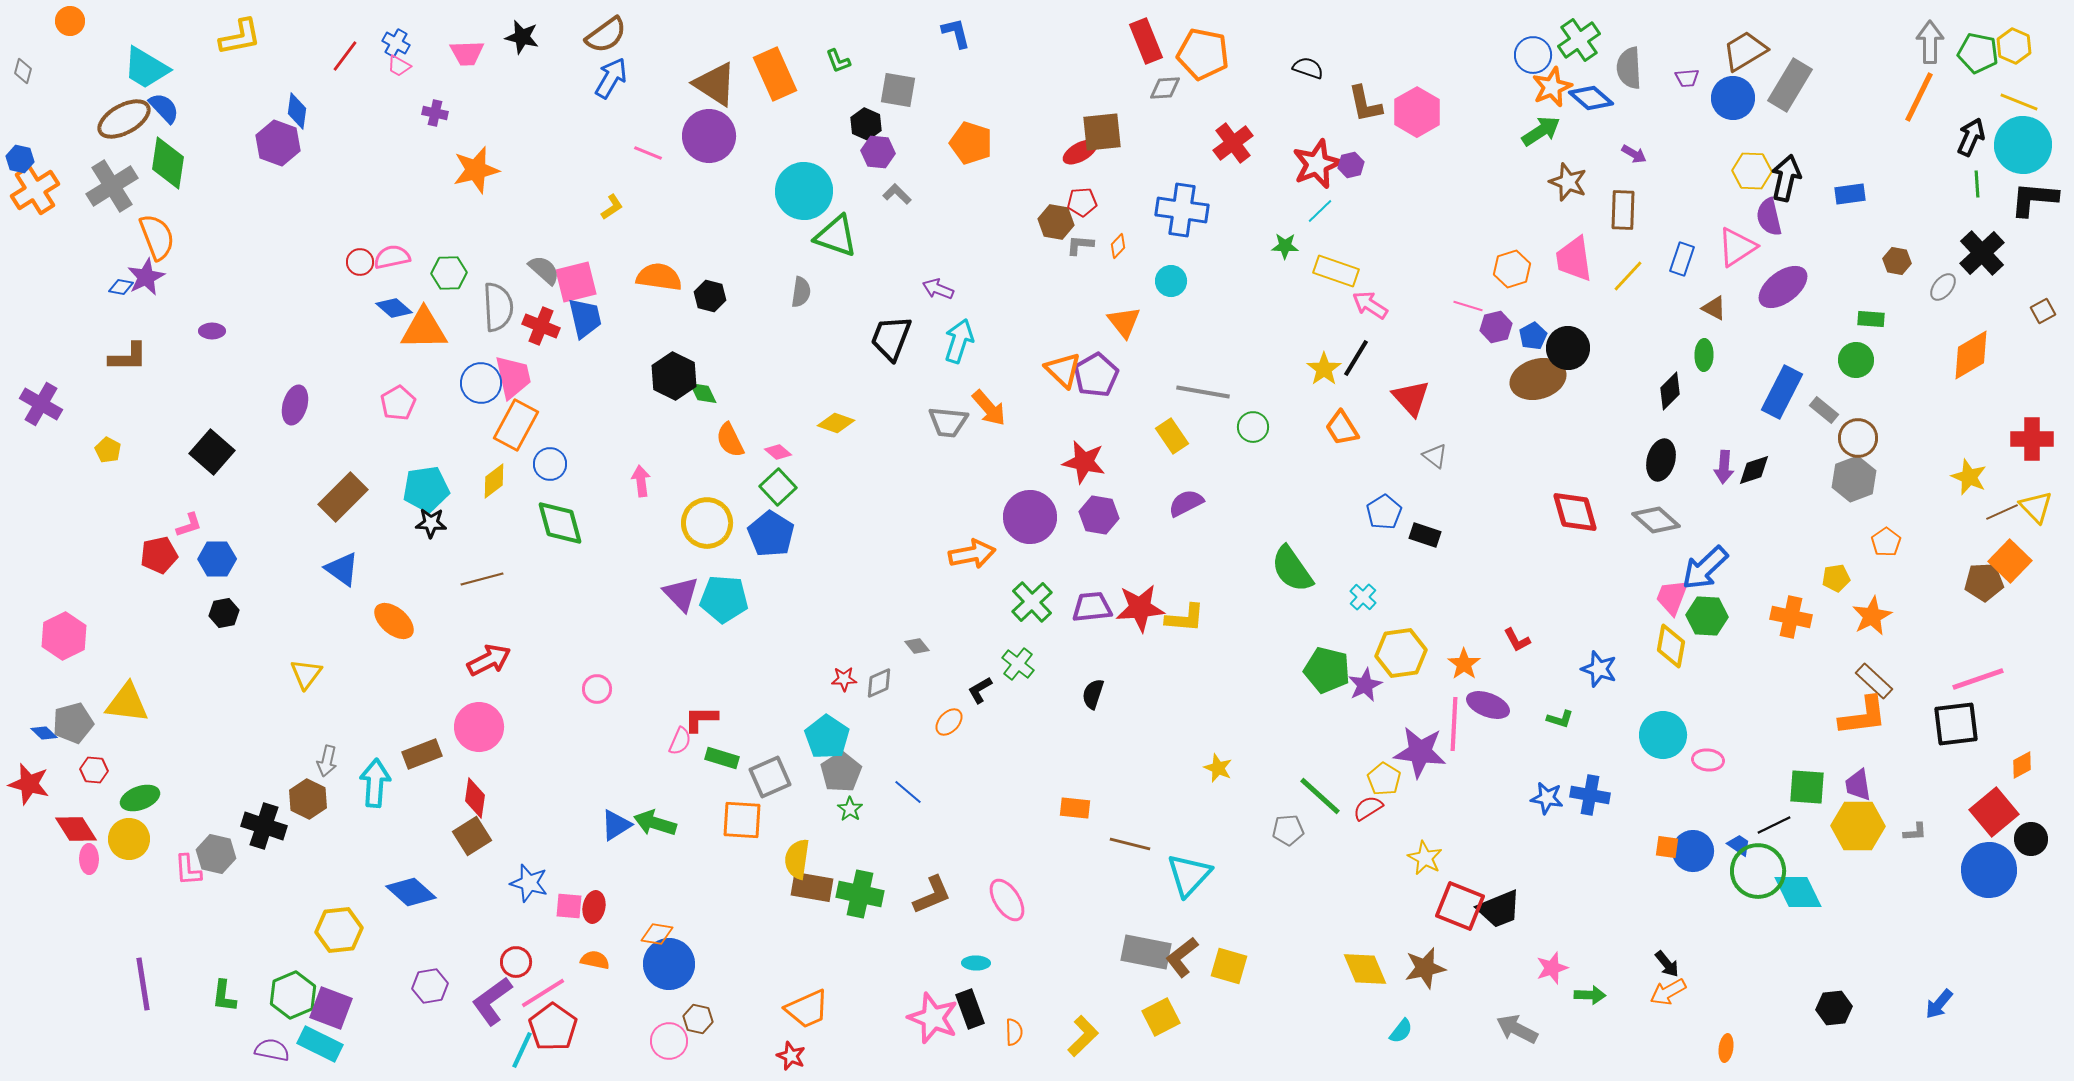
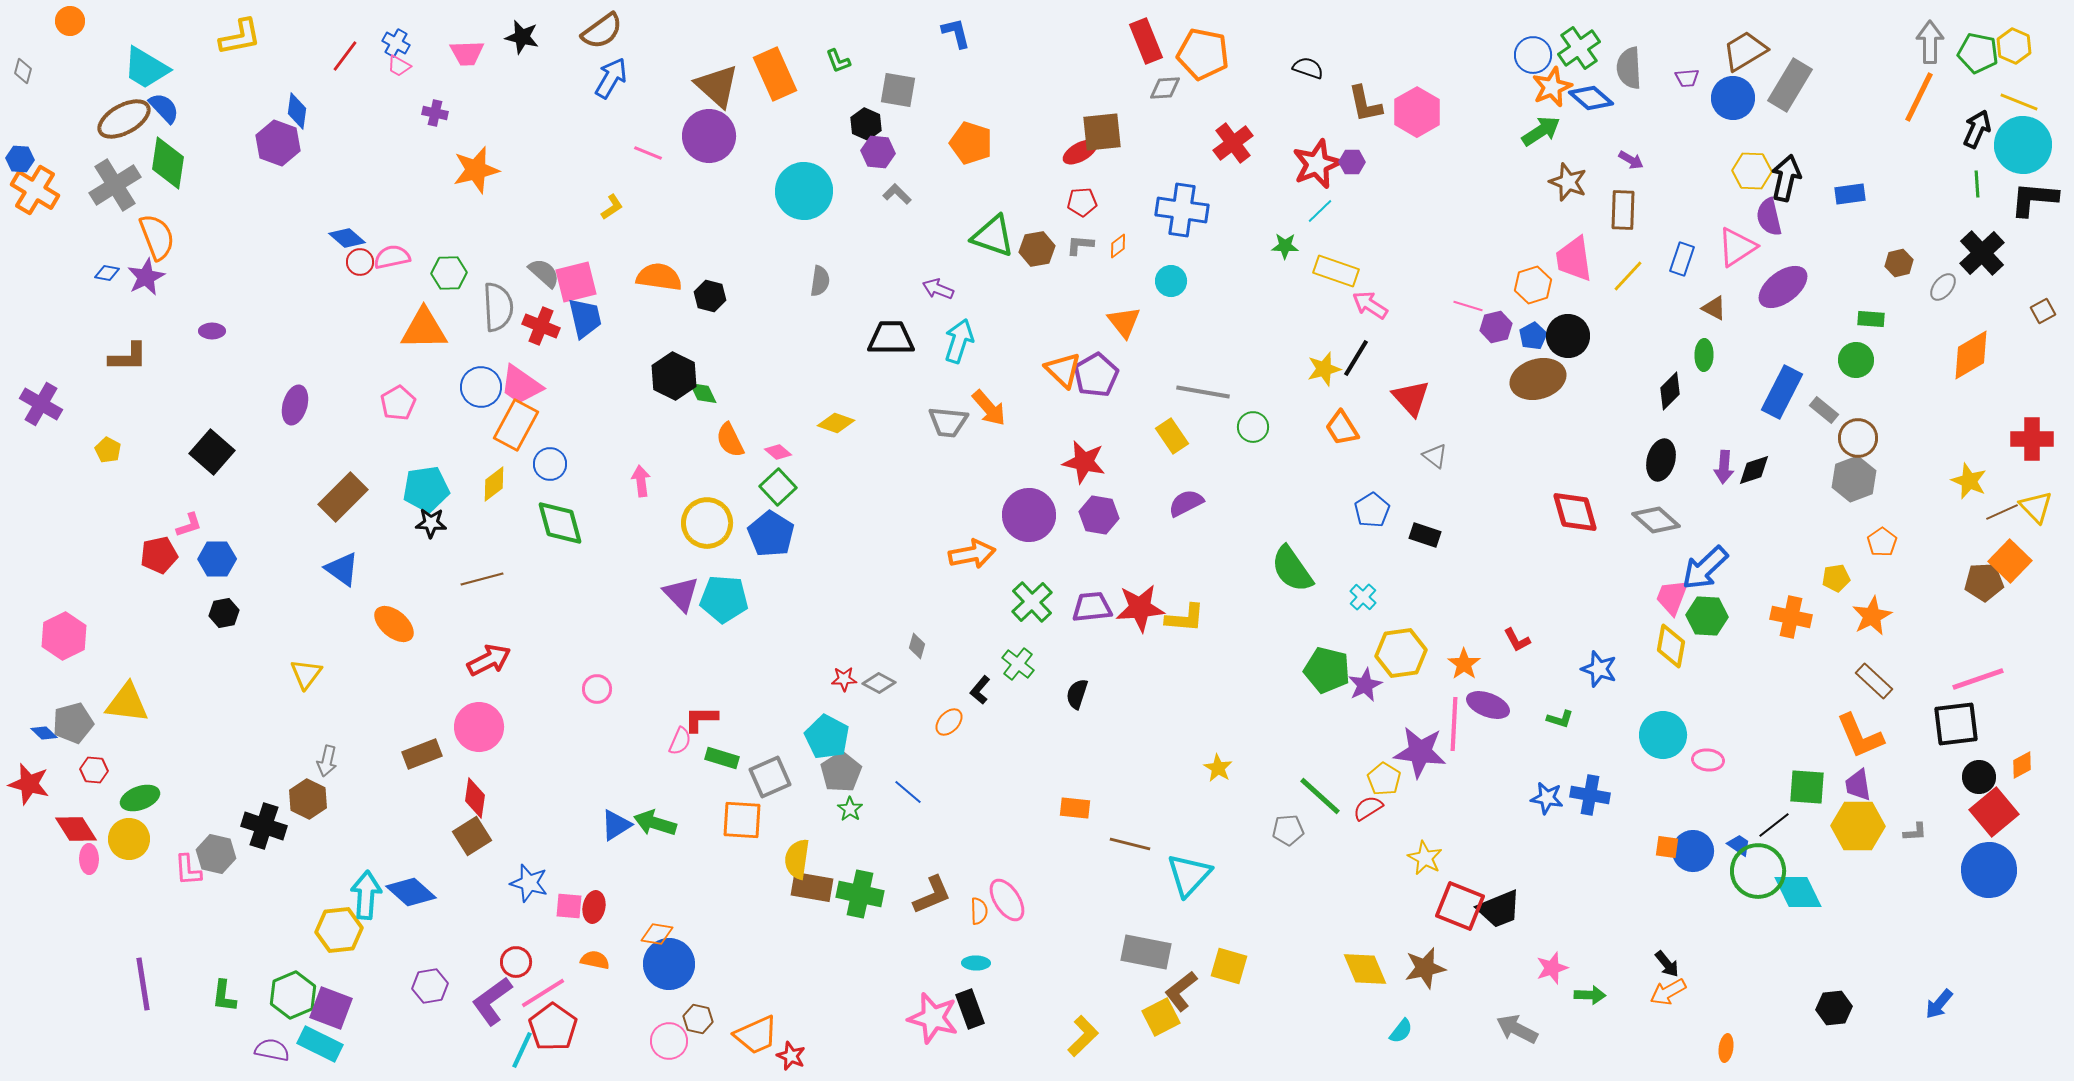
brown semicircle at (606, 35): moved 4 px left, 4 px up
green cross at (1579, 40): moved 8 px down
brown triangle at (715, 84): moved 2 px right, 2 px down; rotated 9 degrees clockwise
black arrow at (1971, 137): moved 6 px right, 8 px up
purple arrow at (1634, 154): moved 3 px left, 6 px down
blue hexagon at (20, 159): rotated 8 degrees counterclockwise
purple hexagon at (1351, 165): moved 1 px right, 3 px up; rotated 15 degrees clockwise
gray cross at (112, 186): moved 3 px right, 1 px up
orange cross at (35, 190): rotated 27 degrees counterclockwise
brown hexagon at (1056, 222): moved 19 px left, 27 px down; rotated 20 degrees counterclockwise
green triangle at (836, 236): moved 157 px right
orange diamond at (1118, 246): rotated 10 degrees clockwise
brown hexagon at (1897, 261): moved 2 px right, 2 px down; rotated 24 degrees counterclockwise
orange hexagon at (1512, 269): moved 21 px right, 16 px down
gray semicircle at (544, 270): moved 3 px down
blue diamond at (121, 287): moved 14 px left, 14 px up
gray semicircle at (801, 292): moved 19 px right, 11 px up
blue diamond at (394, 308): moved 47 px left, 70 px up
black trapezoid at (891, 338): rotated 69 degrees clockwise
black circle at (1568, 348): moved 12 px up
yellow star at (1324, 369): rotated 20 degrees clockwise
pink trapezoid at (513, 377): moved 8 px right, 8 px down; rotated 138 degrees clockwise
blue circle at (481, 383): moved 4 px down
yellow star at (1969, 477): moved 4 px down
yellow diamond at (494, 481): moved 3 px down
blue pentagon at (1384, 512): moved 12 px left, 2 px up
purple circle at (1030, 517): moved 1 px left, 2 px up
orange pentagon at (1886, 542): moved 4 px left
orange ellipse at (394, 621): moved 3 px down
gray diamond at (917, 646): rotated 55 degrees clockwise
gray diamond at (879, 683): rotated 52 degrees clockwise
black L-shape at (980, 690): rotated 20 degrees counterclockwise
black semicircle at (1093, 694): moved 16 px left
orange L-shape at (1863, 716): moved 3 px left, 20 px down; rotated 74 degrees clockwise
cyan pentagon at (827, 737): rotated 6 degrees counterclockwise
yellow star at (1218, 768): rotated 8 degrees clockwise
cyan arrow at (375, 783): moved 9 px left, 112 px down
black line at (1774, 825): rotated 12 degrees counterclockwise
black circle at (2031, 839): moved 52 px left, 62 px up
brown L-shape at (1182, 957): moved 1 px left, 34 px down
orange trapezoid at (807, 1009): moved 51 px left, 26 px down
pink star at (933, 1018): rotated 6 degrees counterclockwise
orange semicircle at (1014, 1032): moved 35 px left, 121 px up
